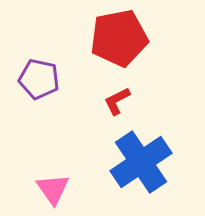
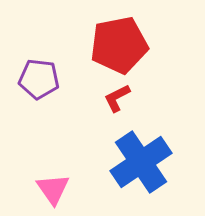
red pentagon: moved 7 px down
purple pentagon: rotated 6 degrees counterclockwise
red L-shape: moved 3 px up
